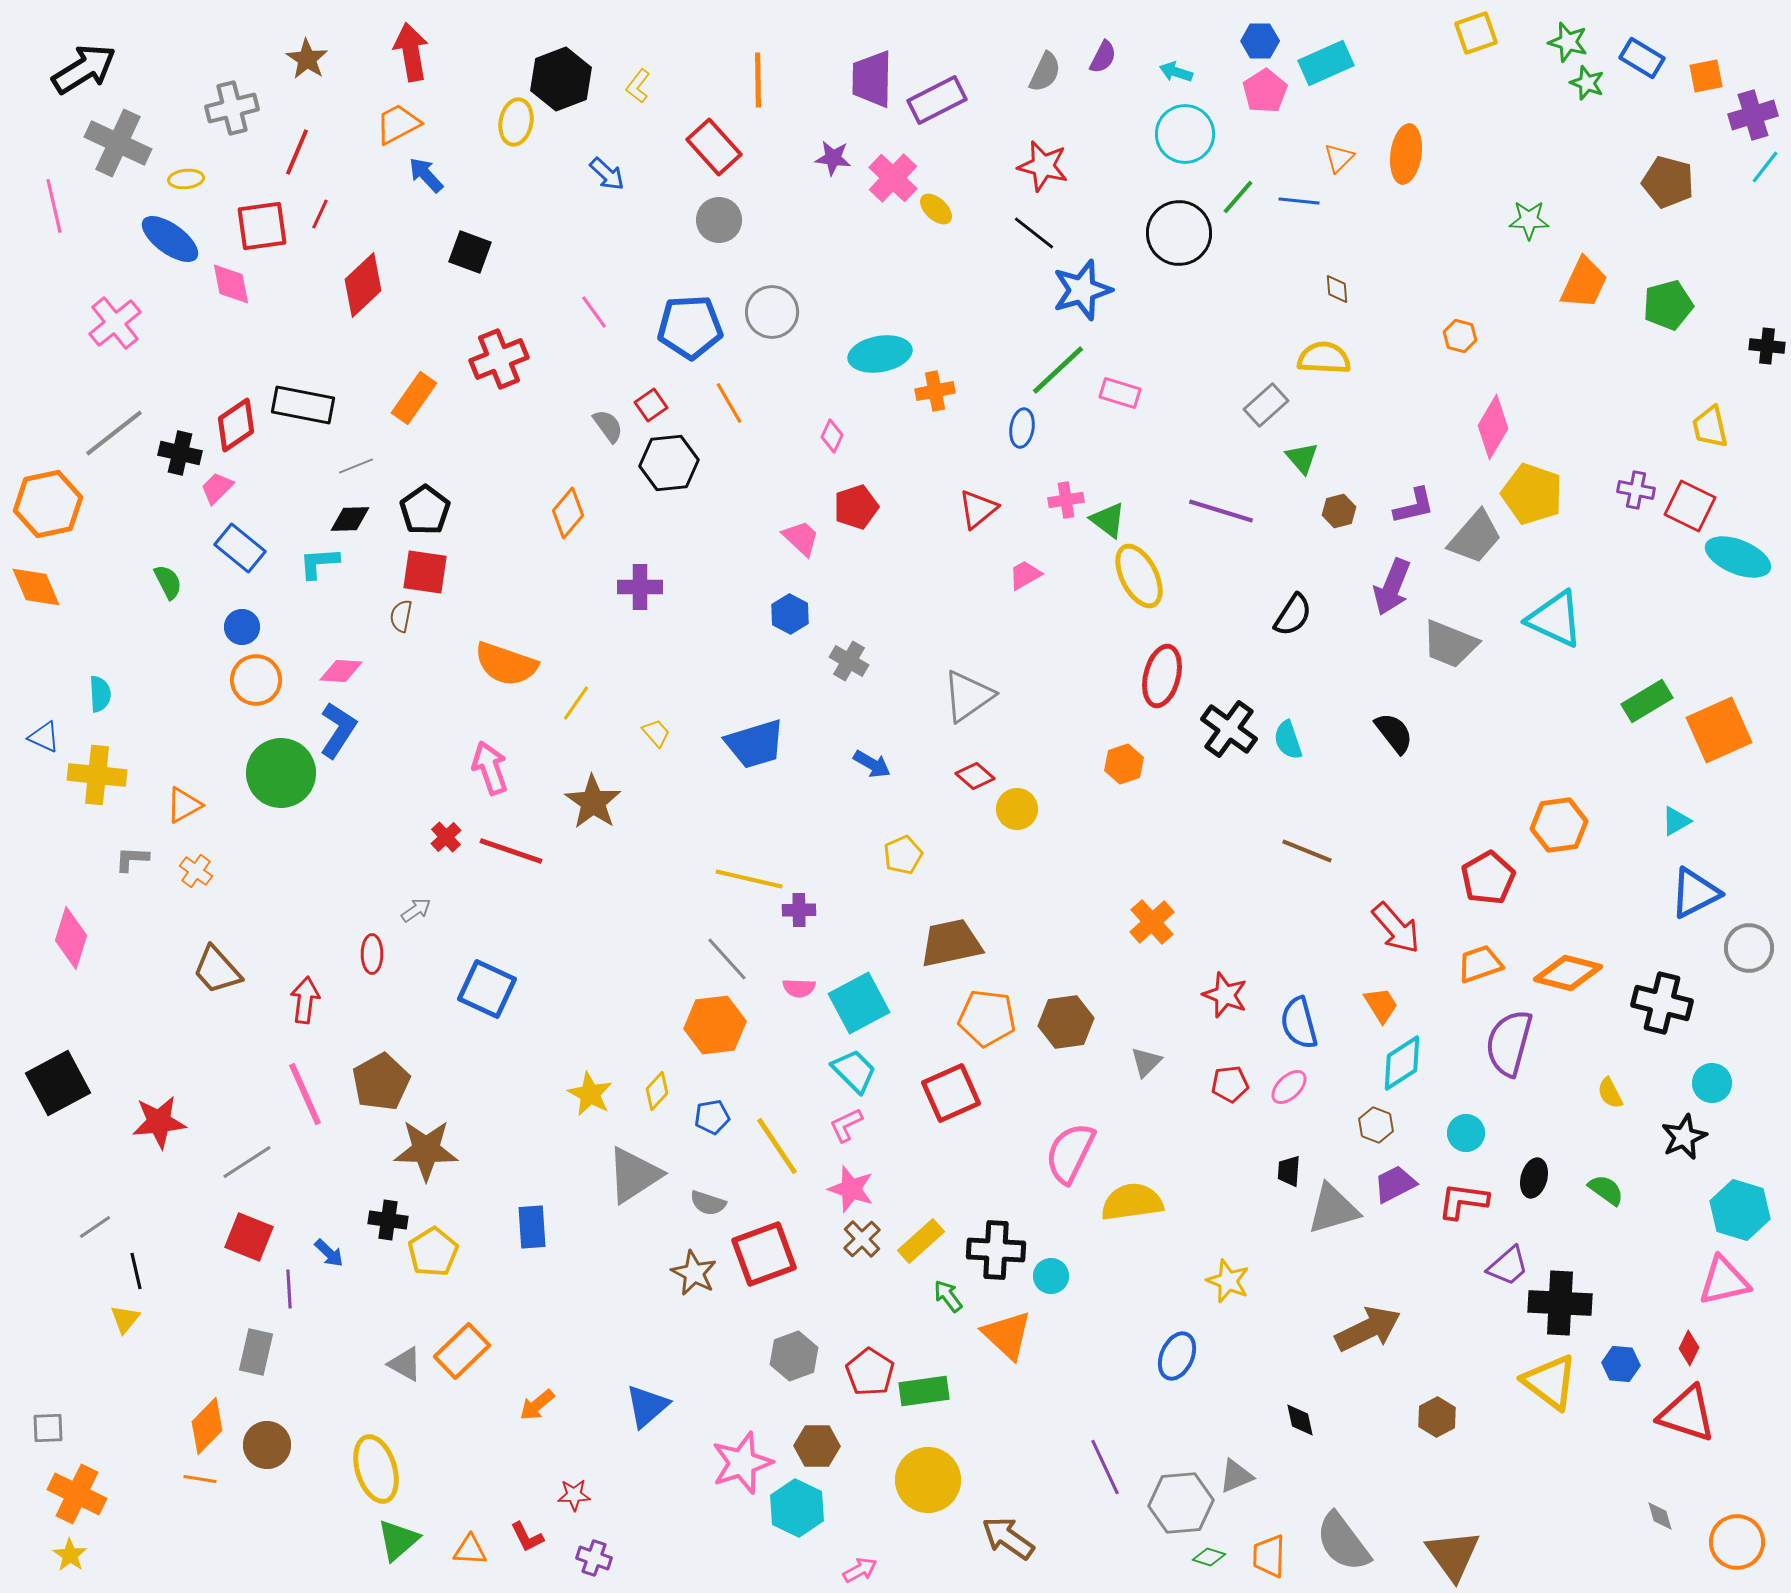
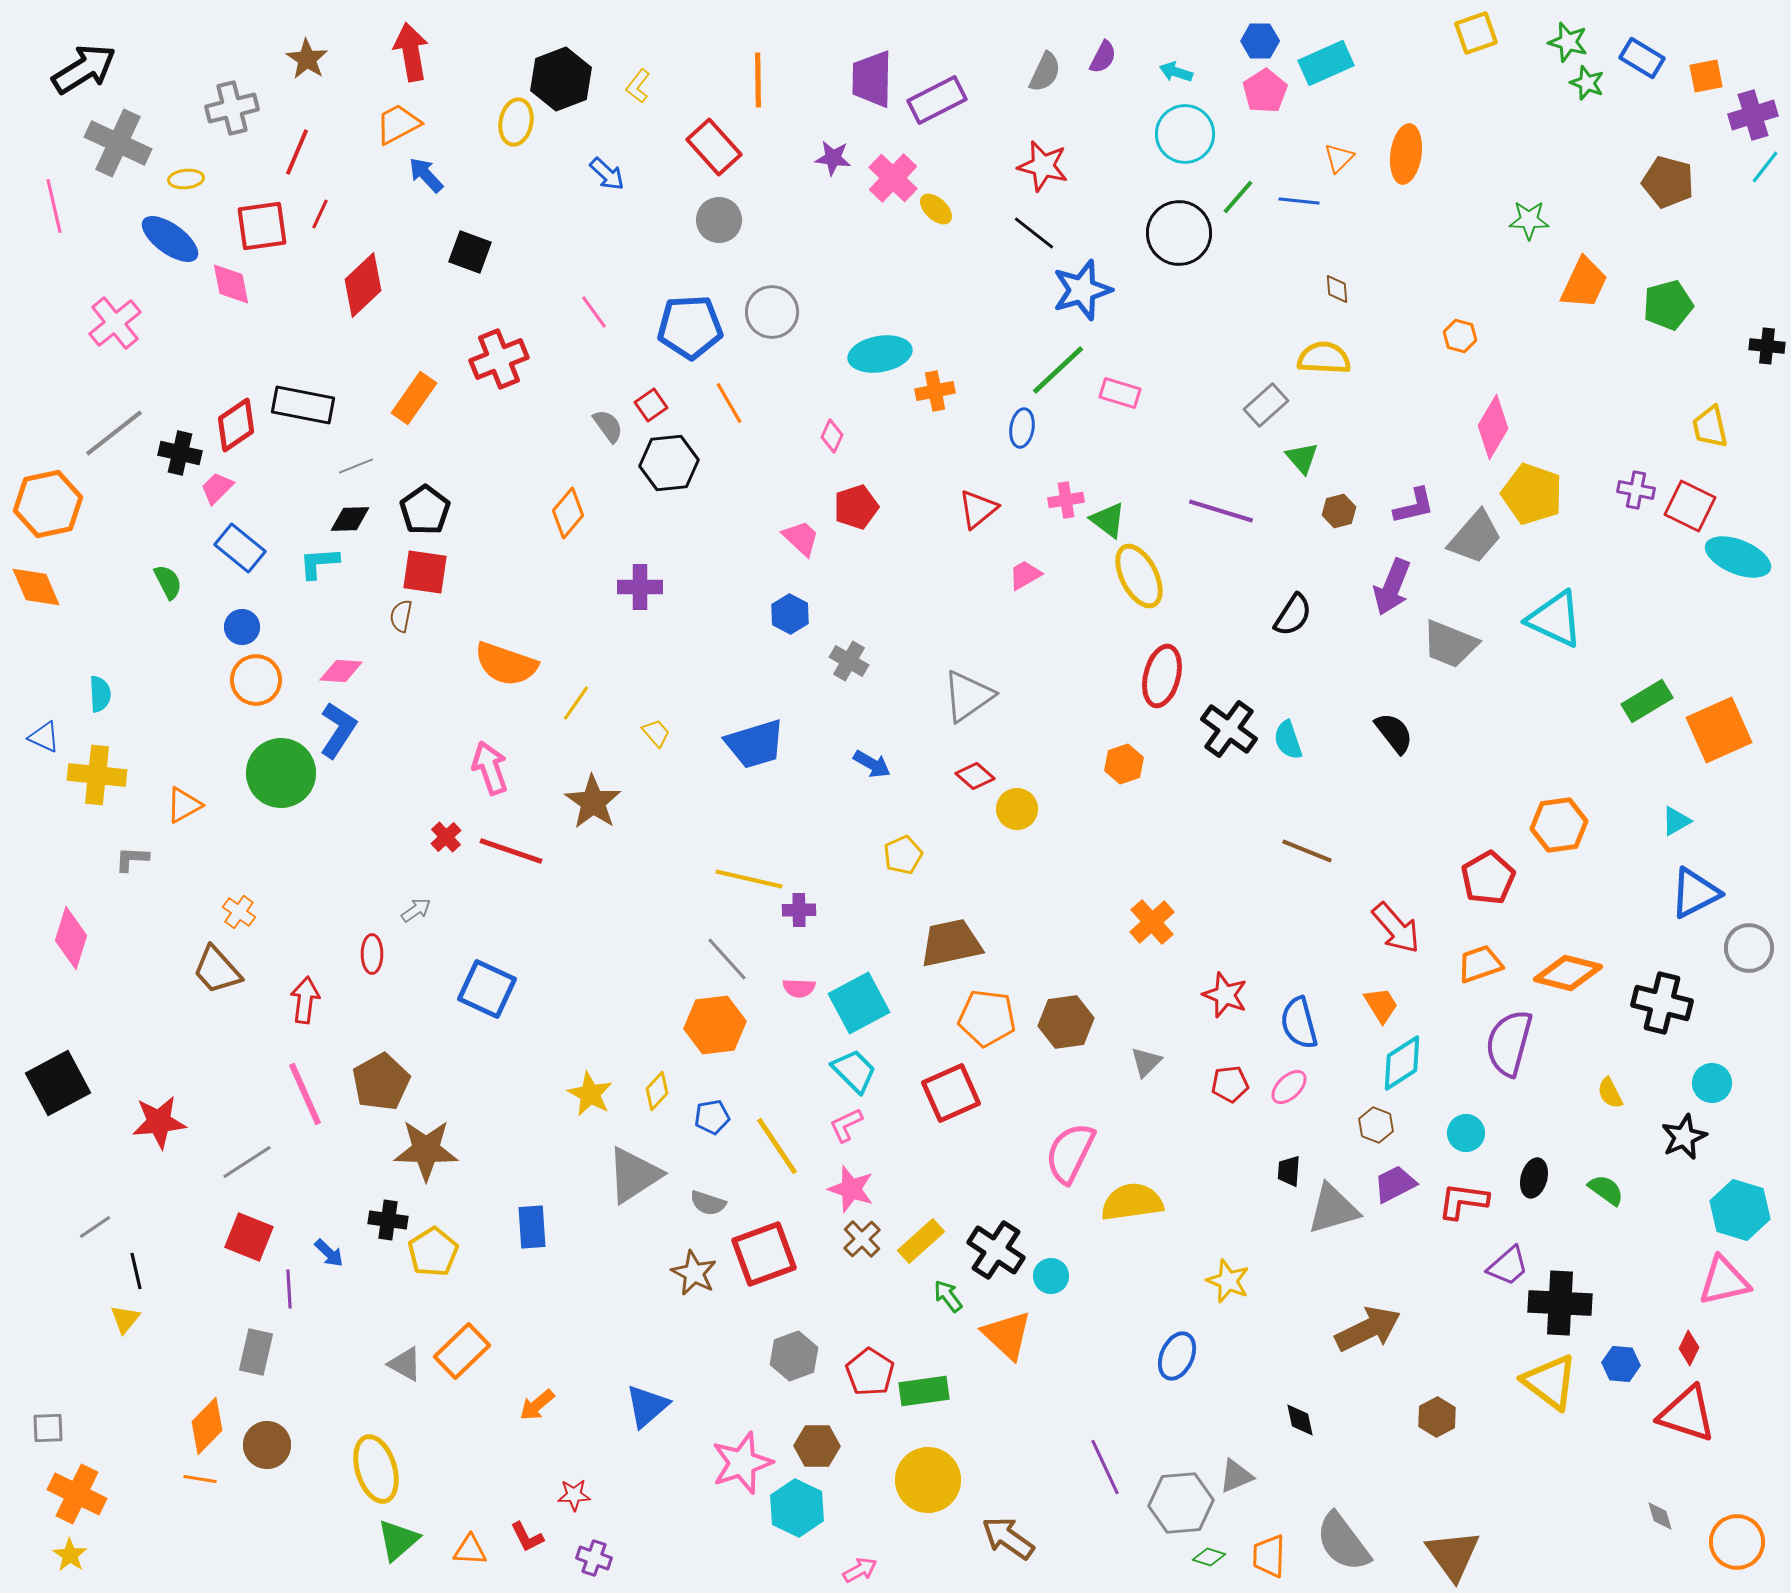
orange cross at (196, 871): moved 43 px right, 41 px down
black cross at (996, 1250): rotated 30 degrees clockwise
